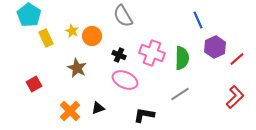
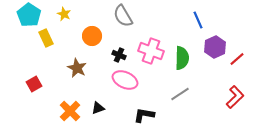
yellow star: moved 8 px left, 17 px up
pink cross: moved 1 px left, 2 px up
